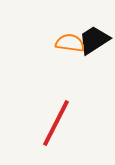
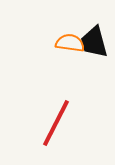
black trapezoid: moved 2 px down; rotated 72 degrees counterclockwise
